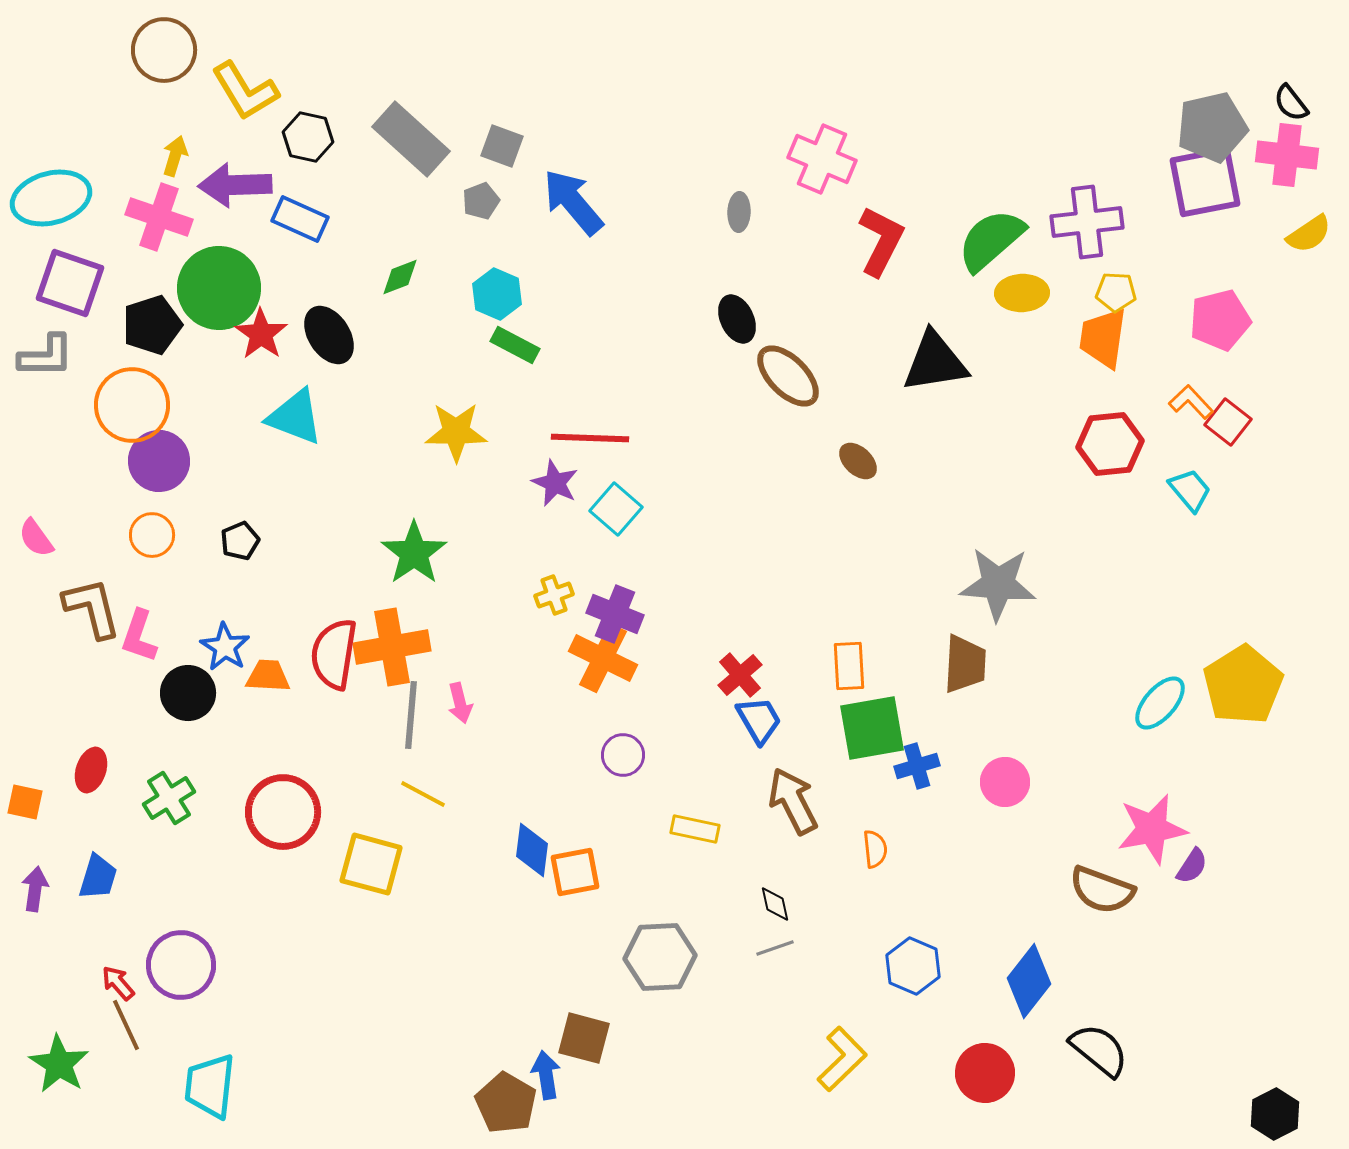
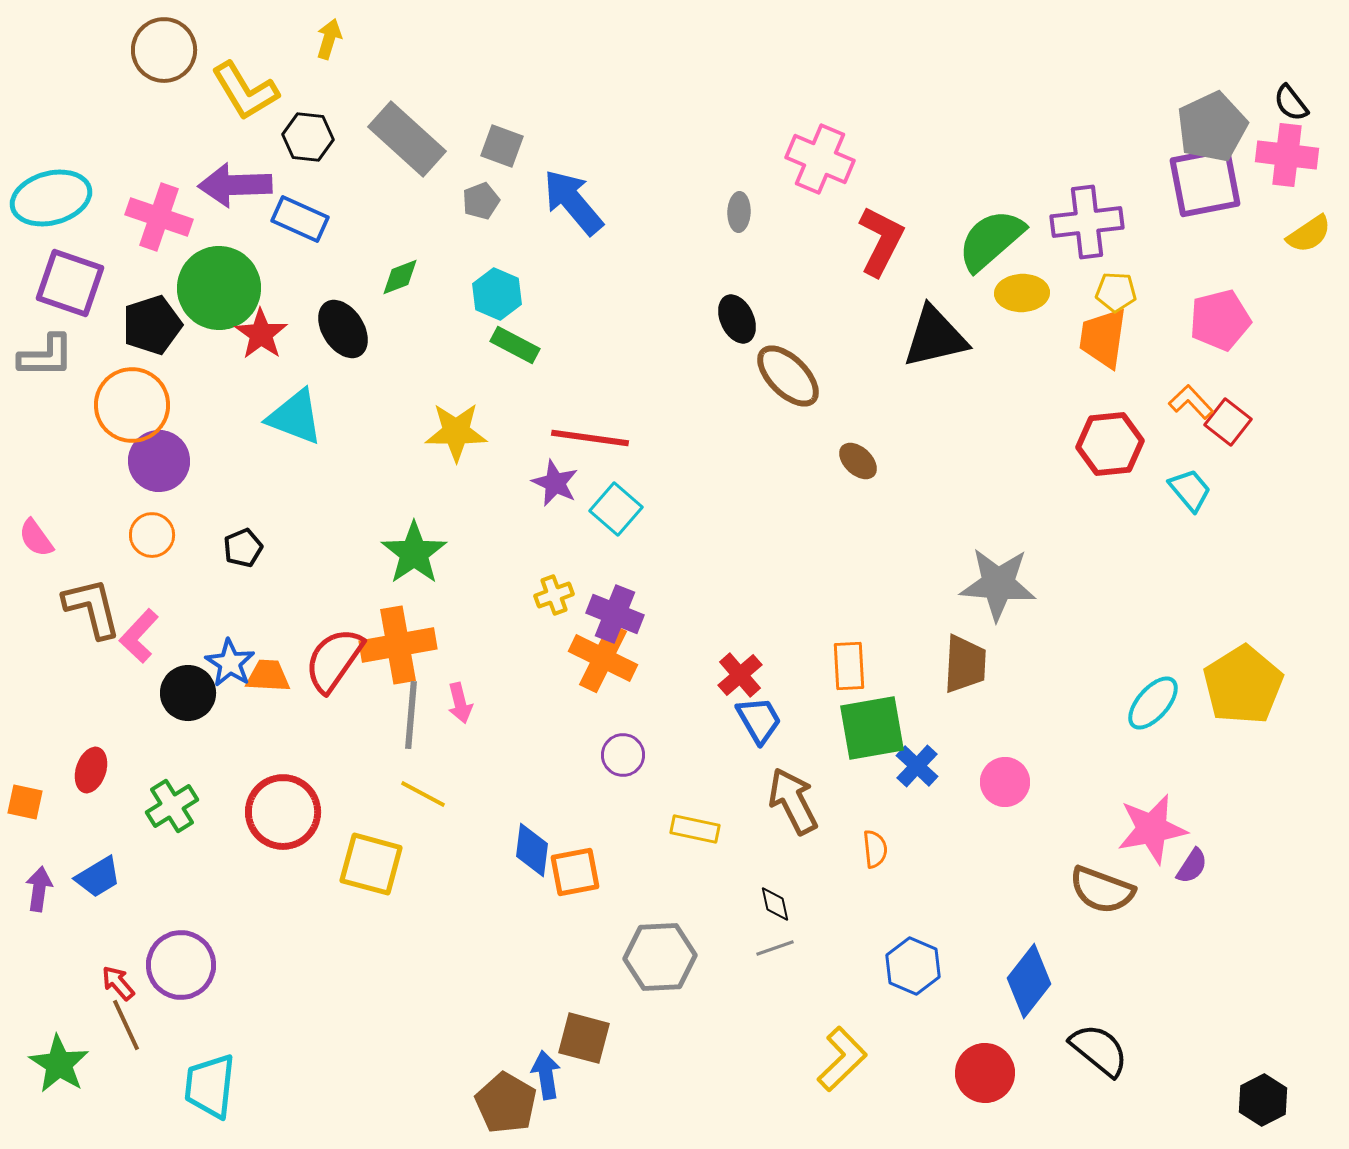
gray pentagon at (1212, 127): rotated 12 degrees counterclockwise
black hexagon at (308, 137): rotated 6 degrees counterclockwise
gray rectangle at (411, 139): moved 4 px left
yellow arrow at (175, 156): moved 154 px right, 117 px up
pink cross at (822, 159): moved 2 px left
black ellipse at (329, 335): moved 14 px right, 6 px up
black triangle at (935, 362): moved 25 px up; rotated 4 degrees counterclockwise
red line at (590, 438): rotated 6 degrees clockwise
black pentagon at (240, 541): moved 3 px right, 7 px down
pink L-shape at (139, 636): rotated 24 degrees clockwise
blue star at (225, 647): moved 5 px right, 16 px down
orange cross at (392, 647): moved 6 px right, 2 px up
red semicircle at (334, 654): moved 6 px down; rotated 26 degrees clockwise
cyan ellipse at (1160, 703): moved 7 px left
blue cross at (917, 766): rotated 30 degrees counterclockwise
green cross at (169, 798): moved 3 px right, 8 px down
blue trapezoid at (98, 877): rotated 42 degrees clockwise
purple arrow at (35, 889): moved 4 px right
black hexagon at (1275, 1114): moved 12 px left, 14 px up
